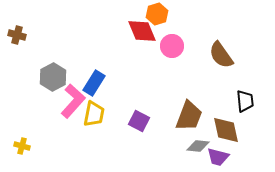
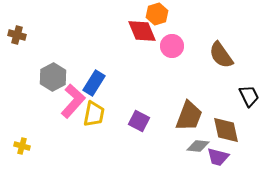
black trapezoid: moved 4 px right, 5 px up; rotated 20 degrees counterclockwise
